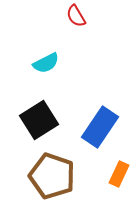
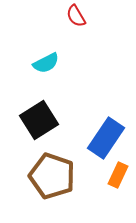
blue rectangle: moved 6 px right, 11 px down
orange rectangle: moved 1 px left, 1 px down
